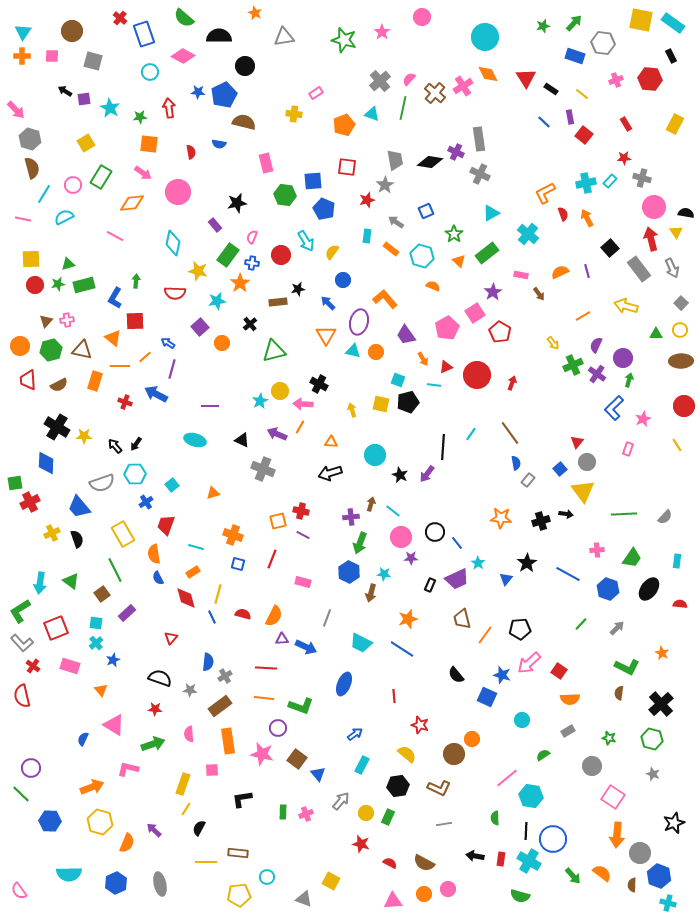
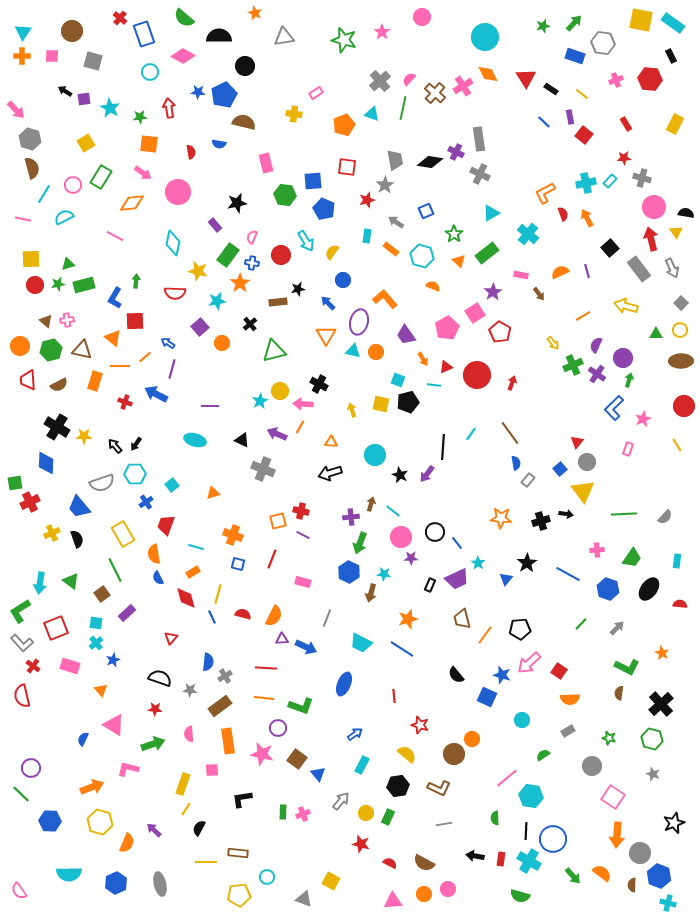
brown triangle at (46, 321): rotated 32 degrees counterclockwise
pink cross at (306, 814): moved 3 px left
